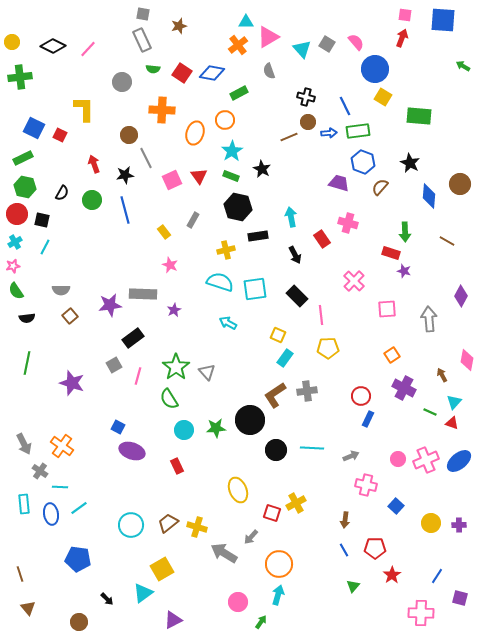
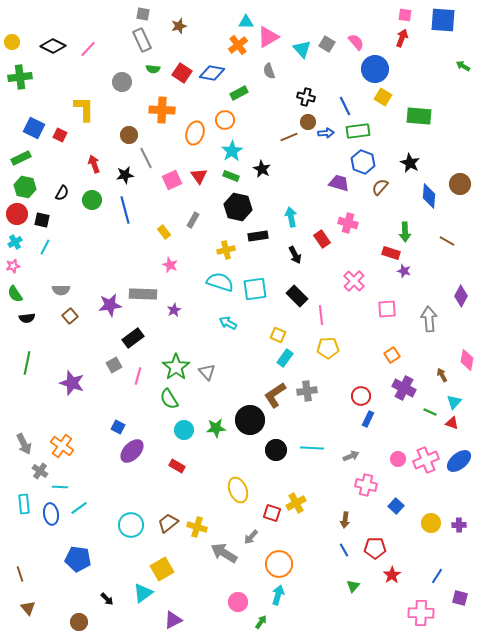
blue arrow at (329, 133): moved 3 px left
green rectangle at (23, 158): moved 2 px left
green semicircle at (16, 291): moved 1 px left, 3 px down
purple ellipse at (132, 451): rotated 65 degrees counterclockwise
red rectangle at (177, 466): rotated 35 degrees counterclockwise
